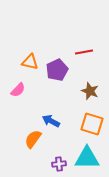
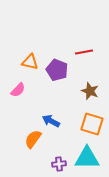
purple pentagon: rotated 25 degrees counterclockwise
